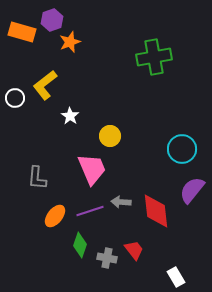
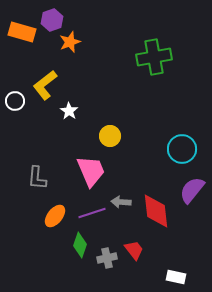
white circle: moved 3 px down
white star: moved 1 px left, 5 px up
pink trapezoid: moved 1 px left, 2 px down
purple line: moved 2 px right, 2 px down
gray cross: rotated 24 degrees counterclockwise
white rectangle: rotated 48 degrees counterclockwise
